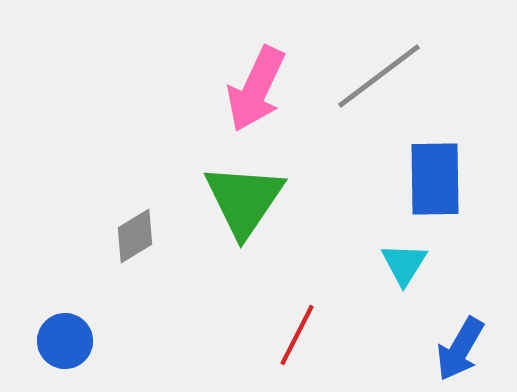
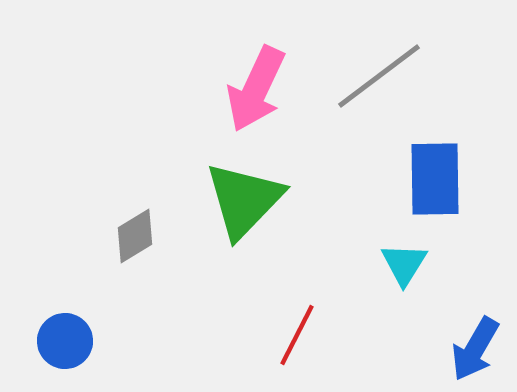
green triangle: rotated 10 degrees clockwise
blue arrow: moved 15 px right
